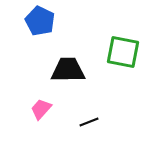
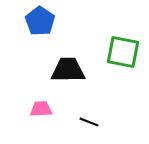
blue pentagon: rotated 8 degrees clockwise
pink trapezoid: rotated 45 degrees clockwise
black line: rotated 42 degrees clockwise
